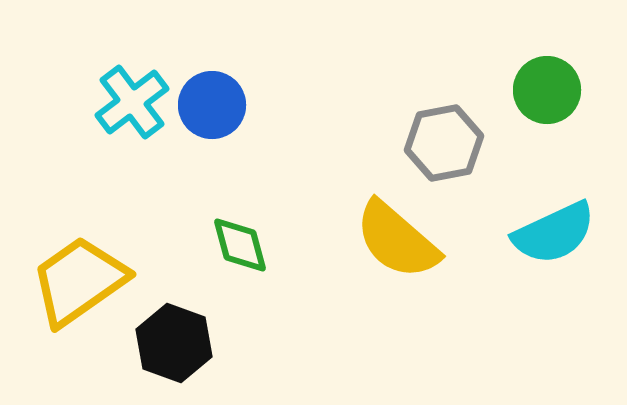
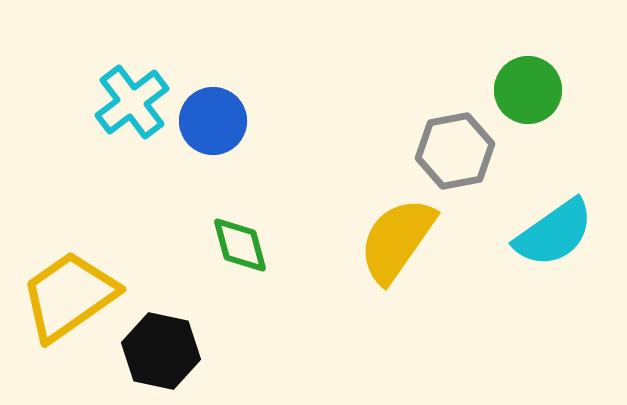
green circle: moved 19 px left
blue circle: moved 1 px right, 16 px down
gray hexagon: moved 11 px right, 8 px down
cyan semicircle: rotated 10 degrees counterclockwise
yellow semicircle: rotated 84 degrees clockwise
yellow trapezoid: moved 10 px left, 15 px down
black hexagon: moved 13 px left, 8 px down; rotated 8 degrees counterclockwise
